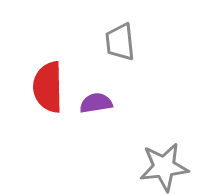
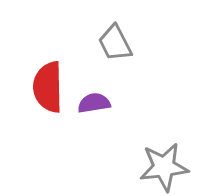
gray trapezoid: moved 5 px left, 1 px down; rotated 21 degrees counterclockwise
purple semicircle: moved 2 px left
